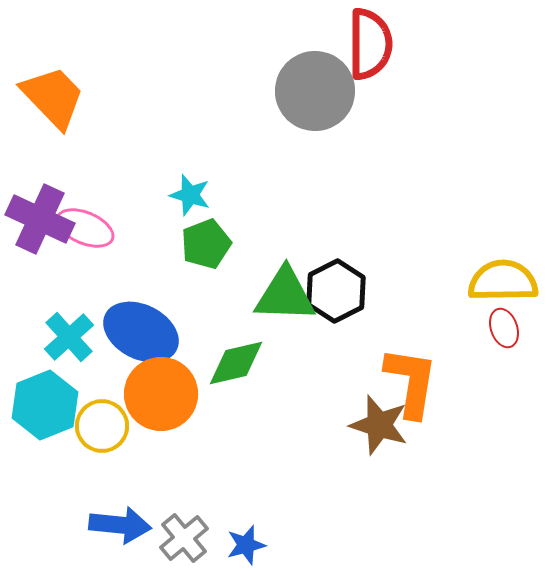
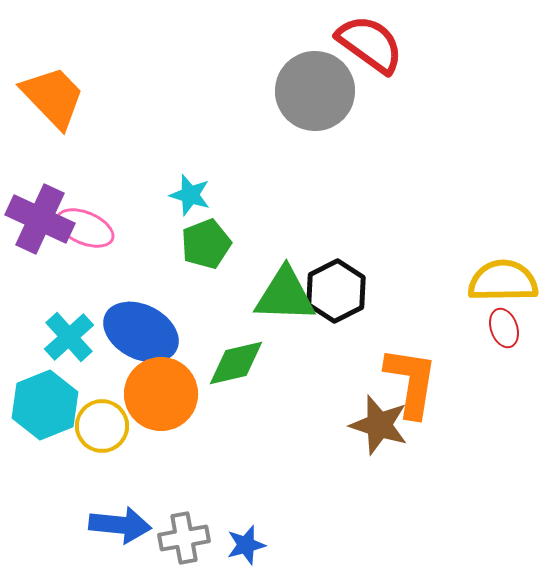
red semicircle: rotated 54 degrees counterclockwise
gray cross: rotated 30 degrees clockwise
